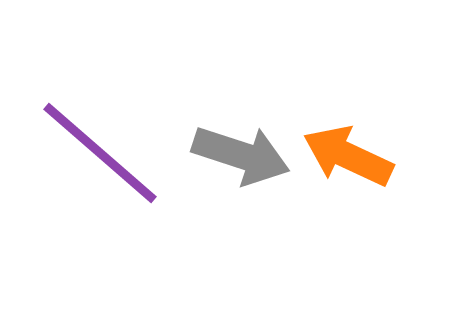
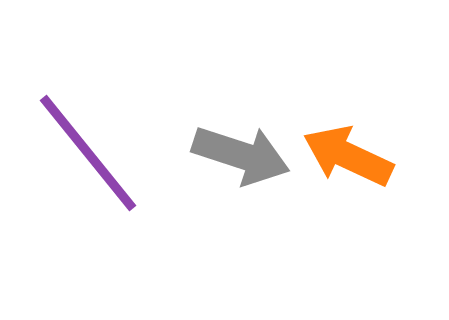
purple line: moved 12 px left; rotated 10 degrees clockwise
